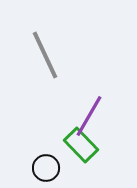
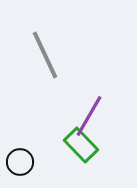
black circle: moved 26 px left, 6 px up
